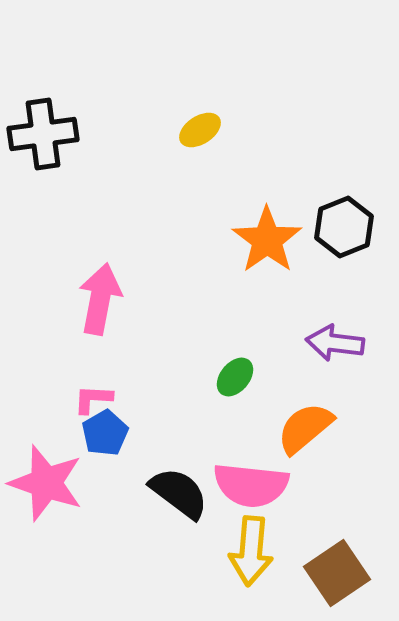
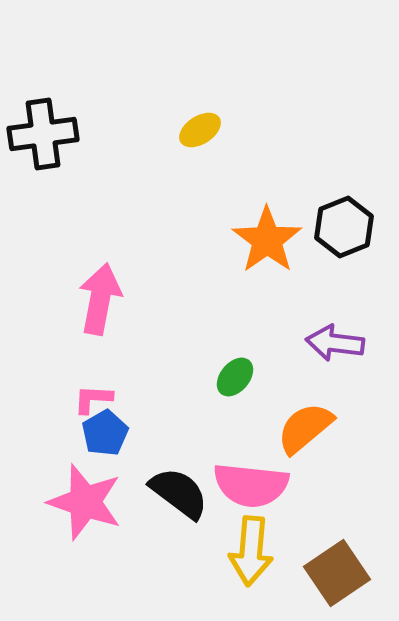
pink star: moved 39 px right, 19 px down
